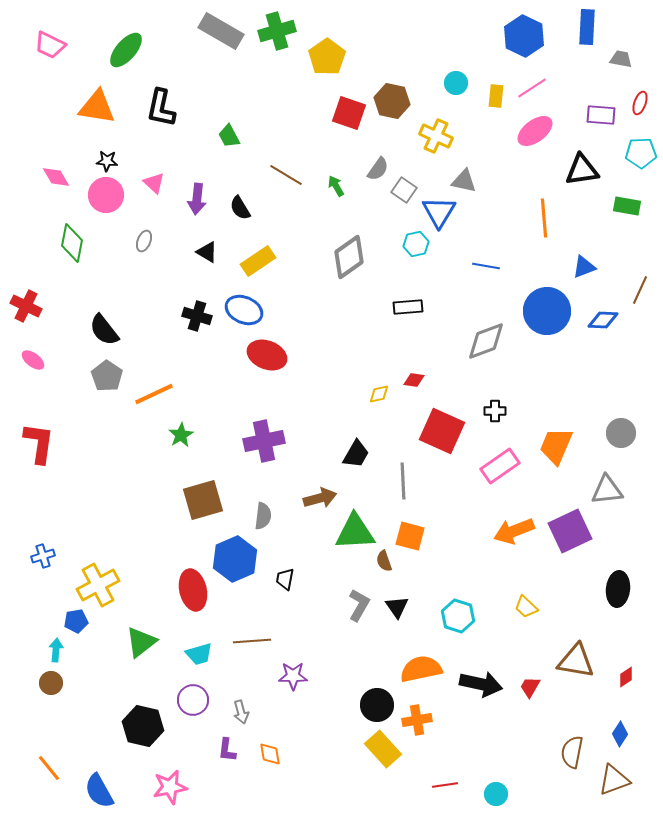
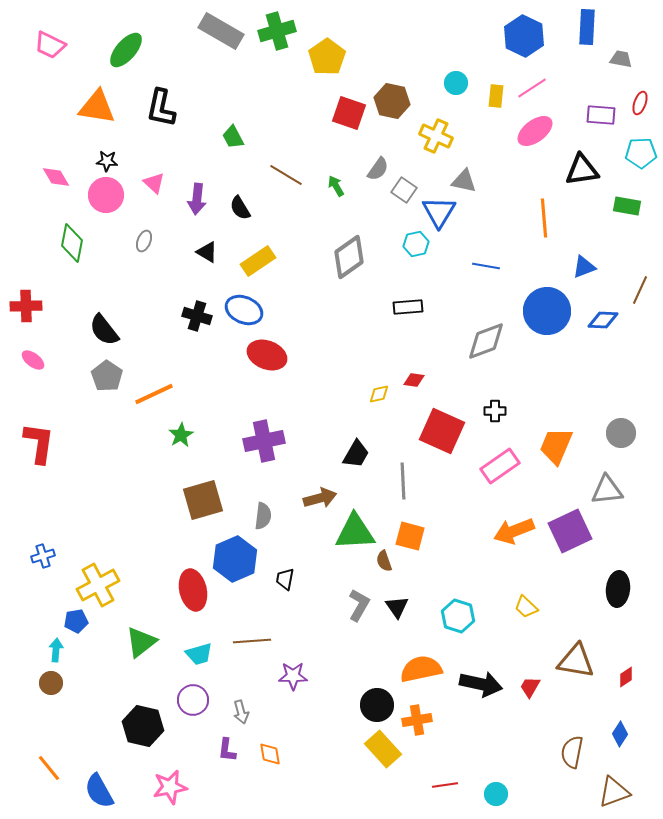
green trapezoid at (229, 136): moved 4 px right, 1 px down
red cross at (26, 306): rotated 28 degrees counterclockwise
brown triangle at (614, 780): moved 12 px down
